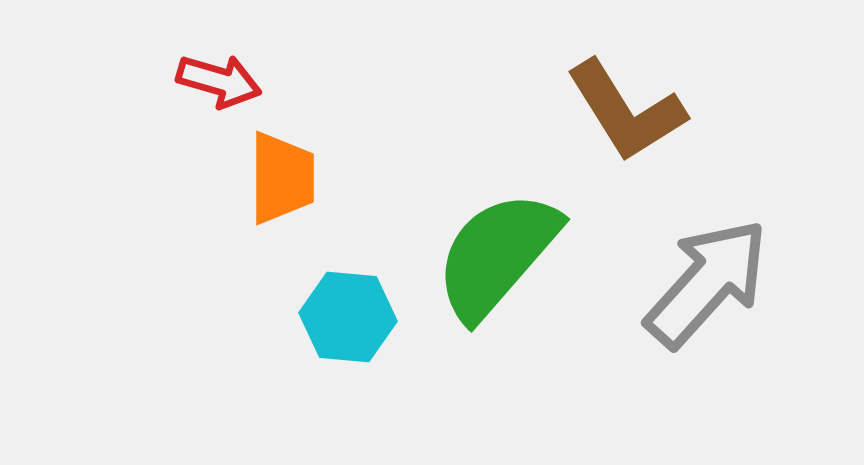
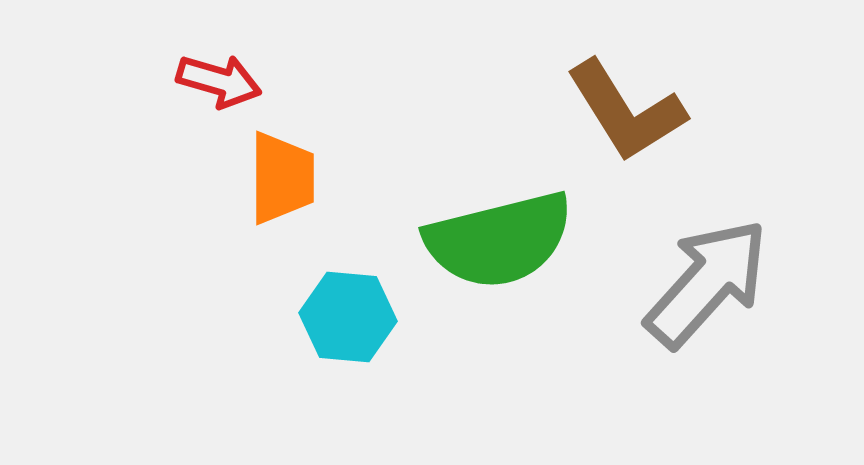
green semicircle: moved 2 px right, 15 px up; rotated 145 degrees counterclockwise
